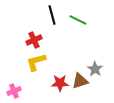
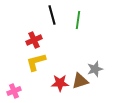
green line: rotated 72 degrees clockwise
gray star: rotated 21 degrees clockwise
